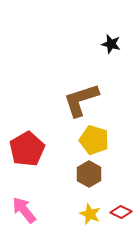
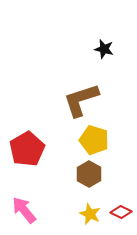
black star: moved 7 px left, 5 px down
